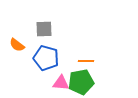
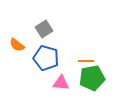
gray square: rotated 30 degrees counterclockwise
green pentagon: moved 11 px right, 4 px up
